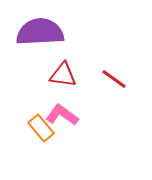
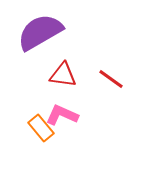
purple semicircle: rotated 27 degrees counterclockwise
red line: moved 3 px left
pink L-shape: rotated 12 degrees counterclockwise
